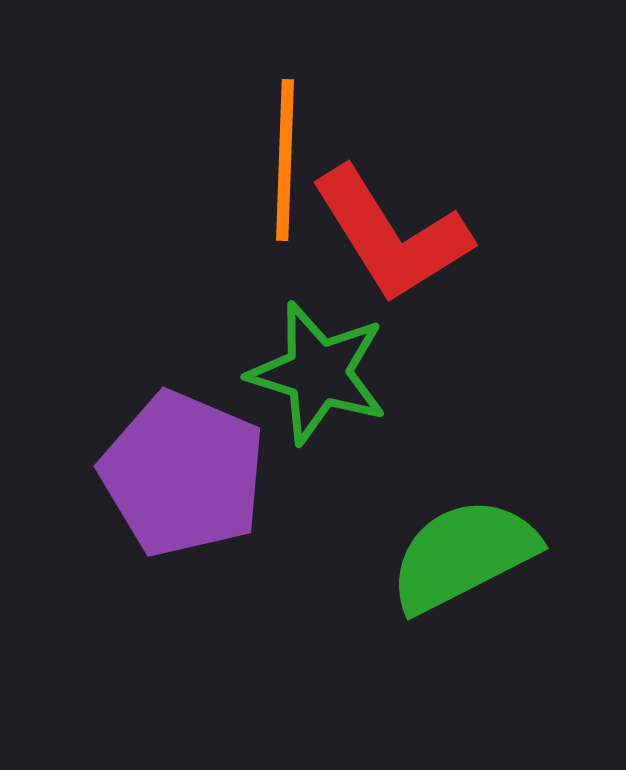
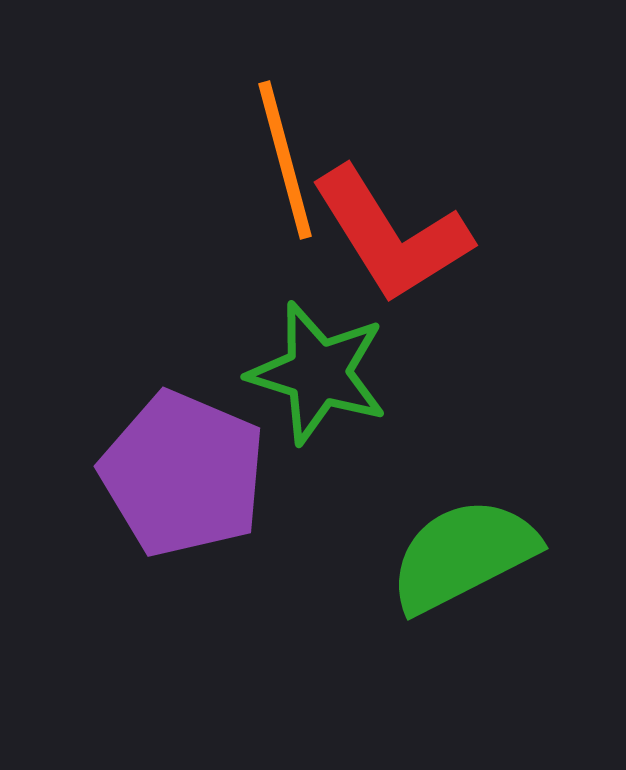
orange line: rotated 17 degrees counterclockwise
